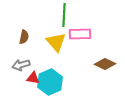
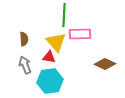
brown semicircle: moved 2 px down; rotated 16 degrees counterclockwise
gray arrow: moved 4 px right; rotated 84 degrees clockwise
red triangle: moved 16 px right, 21 px up
cyan hexagon: moved 1 px up; rotated 15 degrees clockwise
